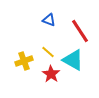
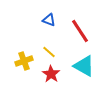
yellow line: moved 1 px right
cyan triangle: moved 11 px right, 6 px down
